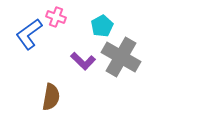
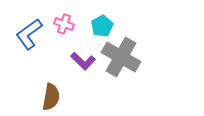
pink cross: moved 8 px right, 7 px down
